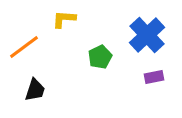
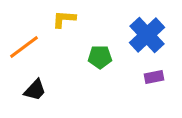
green pentagon: rotated 25 degrees clockwise
black trapezoid: rotated 25 degrees clockwise
